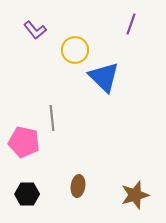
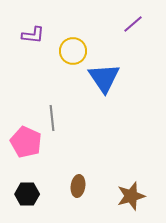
purple line: moved 2 px right; rotated 30 degrees clockwise
purple L-shape: moved 2 px left, 5 px down; rotated 45 degrees counterclockwise
yellow circle: moved 2 px left, 1 px down
blue triangle: moved 1 px down; rotated 12 degrees clockwise
pink pentagon: moved 2 px right; rotated 12 degrees clockwise
brown star: moved 4 px left, 1 px down
